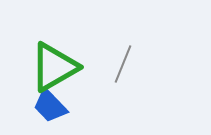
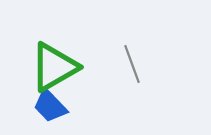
gray line: moved 9 px right; rotated 42 degrees counterclockwise
